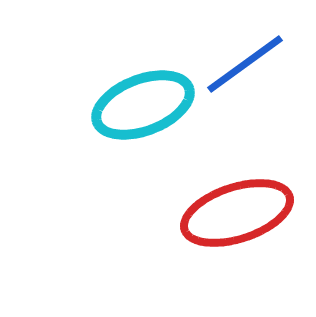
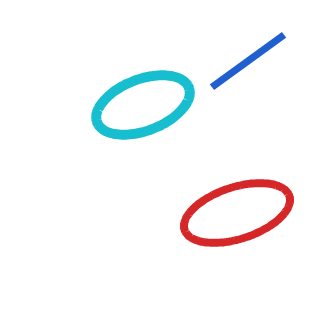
blue line: moved 3 px right, 3 px up
